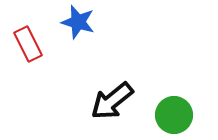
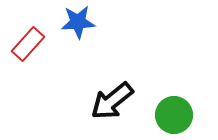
blue star: rotated 20 degrees counterclockwise
red rectangle: rotated 68 degrees clockwise
